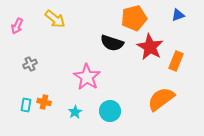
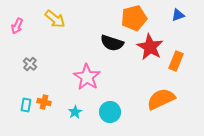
gray cross: rotated 24 degrees counterclockwise
orange semicircle: rotated 12 degrees clockwise
cyan circle: moved 1 px down
